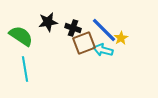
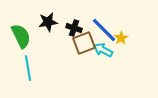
black cross: moved 1 px right
green semicircle: rotated 30 degrees clockwise
cyan arrow: rotated 12 degrees clockwise
cyan line: moved 3 px right, 1 px up
